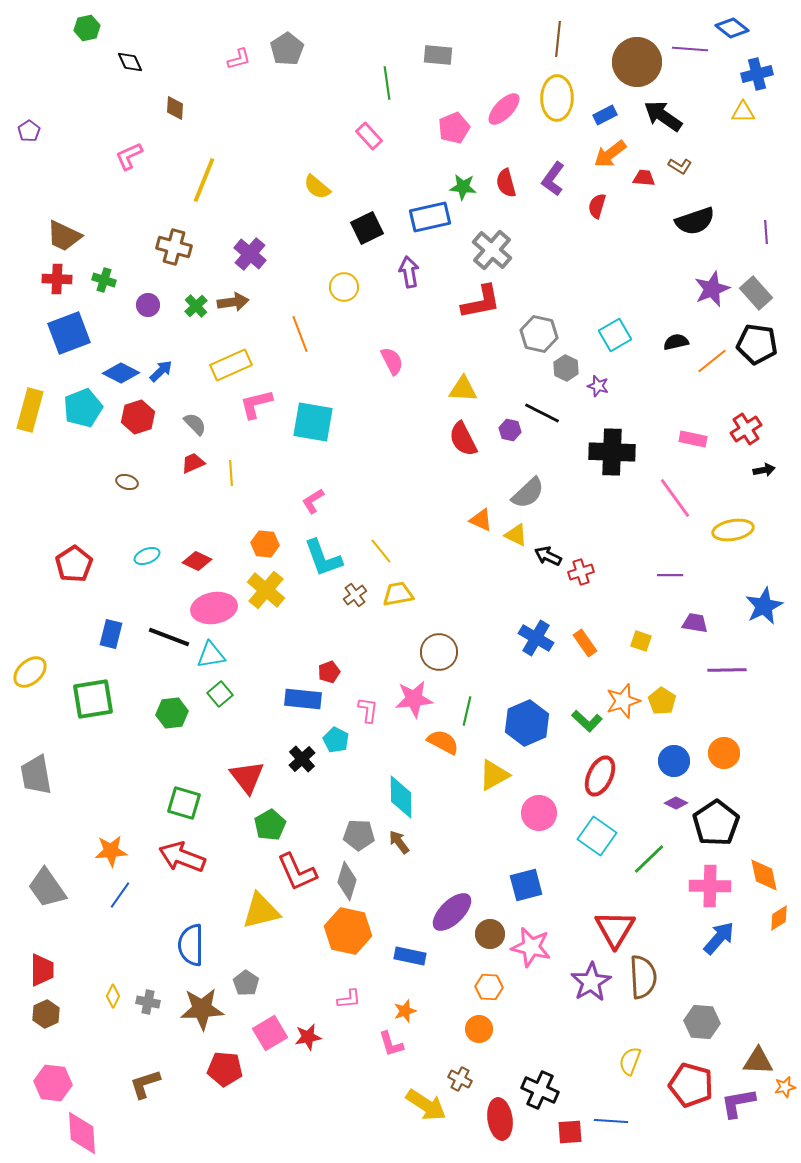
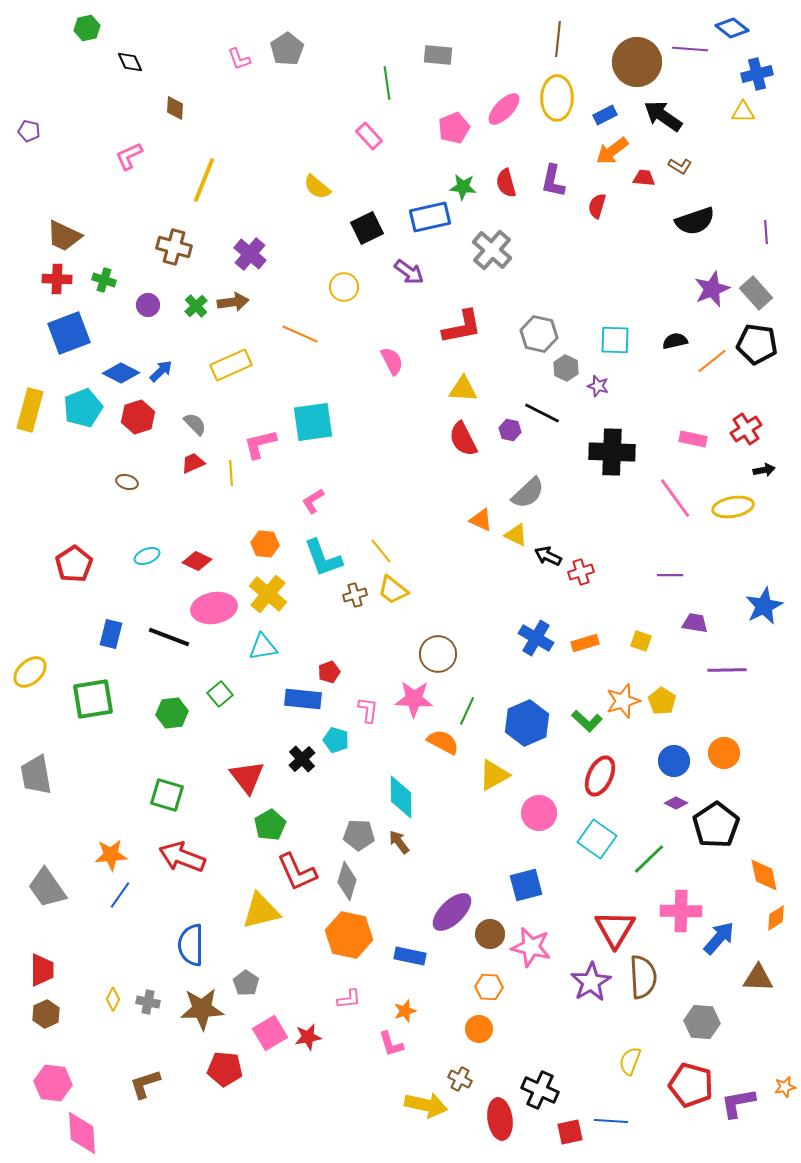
pink L-shape at (239, 59): rotated 85 degrees clockwise
purple pentagon at (29, 131): rotated 25 degrees counterclockwise
orange arrow at (610, 154): moved 2 px right, 3 px up
purple L-shape at (553, 179): moved 2 px down; rotated 24 degrees counterclockwise
purple arrow at (409, 272): rotated 136 degrees clockwise
red L-shape at (481, 302): moved 19 px left, 25 px down
orange line at (300, 334): rotated 45 degrees counterclockwise
cyan square at (615, 335): moved 5 px down; rotated 32 degrees clockwise
black semicircle at (676, 342): moved 1 px left, 1 px up
pink L-shape at (256, 404): moved 4 px right, 40 px down
cyan square at (313, 422): rotated 18 degrees counterclockwise
yellow ellipse at (733, 530): moved 23 px up
yellow cross at (266, 590): moved 2 px right, 4 px down
yellow trapezoid at (398, 594): moved 5 px left, 4 px up; rotated 132 degrees counterclockwise
brown cross at (355, 595): rotated 20 degrees clockwise
orange rectangle at (585, 643): rotated 72 degrees counterclockwise
brown circle at (439, 652): moved 1 px left, 2 px down
cyan triangle at (211, 655): moved 52 px right, 8 px up
pink star at (414, 699): rotated 9 degrees clockwise
green line at (467, 711): rotated 12 degrees clockwise
cyan pentagon at (336, 740): rotated 10 degrees counterclockwise
green square at (184, 803): moved 17 px left, 8 px up
black pentagon at (716, 823): moved 2 px down
cyan square at (597, 836): moved 3 px down
orange star at (111, 851): moved 4 px down
pink cross at (710, 886): moved 29 px left, 25 px down
orange diamond at (779, 918): moved 3 px left
orange hexagon at (348, 931): moved 1 px right, 4 px down
yellow diamond at (113, 996): moved 3 px down
brown triangle at (758, 1061): moved 83 px up
yellow arrow at (426, 1105): rotated 21 degrees counterclockwise
red square at (570, 1132): rotated 8 degrees counterclockwise
